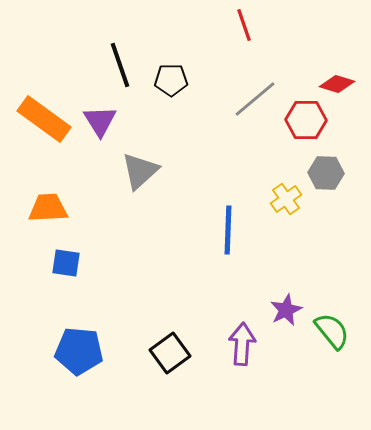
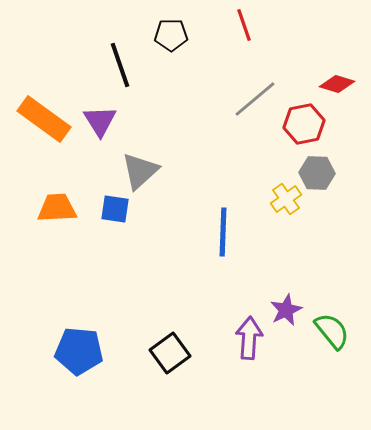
black pentagon: moved 45 px up
red hexagon: moved 2 px left, 4 px down; rotated 12 degrees counterclockwise
gray hexagon: moved 9 px left
orange trapezoid: moved 9 px right
blue line: moved 5 px left, 2 px down
blue square: moved 49 px right, 54 px up
purple arrow: moved 7 px right, 6 px up
